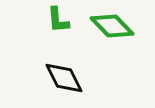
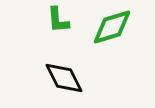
green diamond: moved 1 px down; rotated 63 degrees counterclockwise
